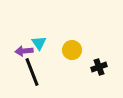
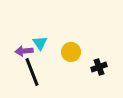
cyan triangle: moved 1 px right
yellow circle: moved 1 px left, 2 px down
